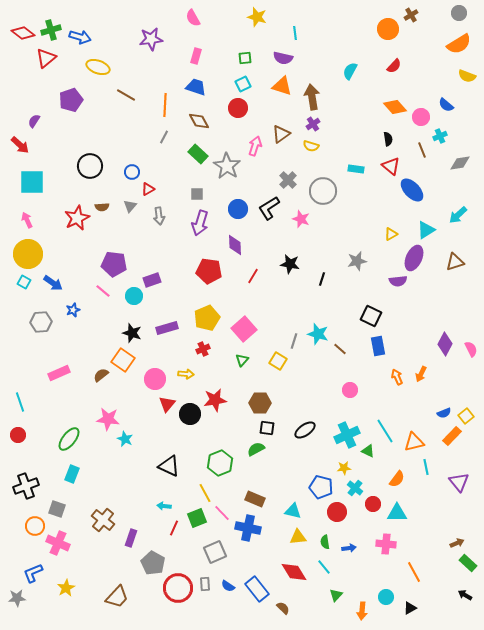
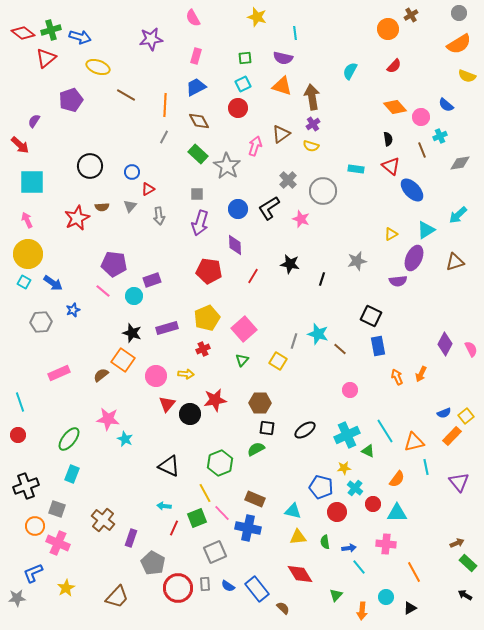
blue trapezoid at (196, 87): rotated 45 degrees counterclockwise
pink circle at (155, 379): moved 1 px right, 3 px up
cyan line at (324, 567): moved 35 px right
red diamond at (294, 572): moved 6 px right, 2 px down
